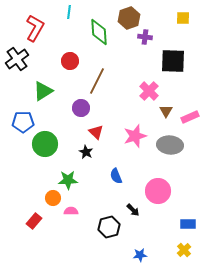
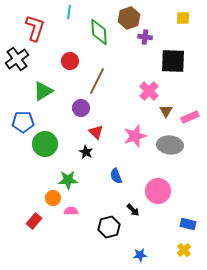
red L-shape: rotated 12 degrees counterclockwise
blue rectangle: rotated 14 degrees clockwise
